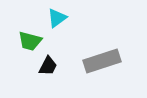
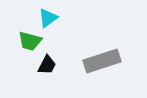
cyan triangle: moved 9 px left
black trapezoid: moved 1 px left, 1 px up
